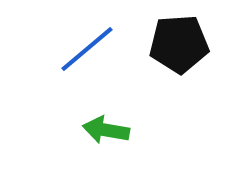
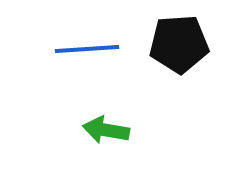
blue line: rotated 36 degrees clockwise
